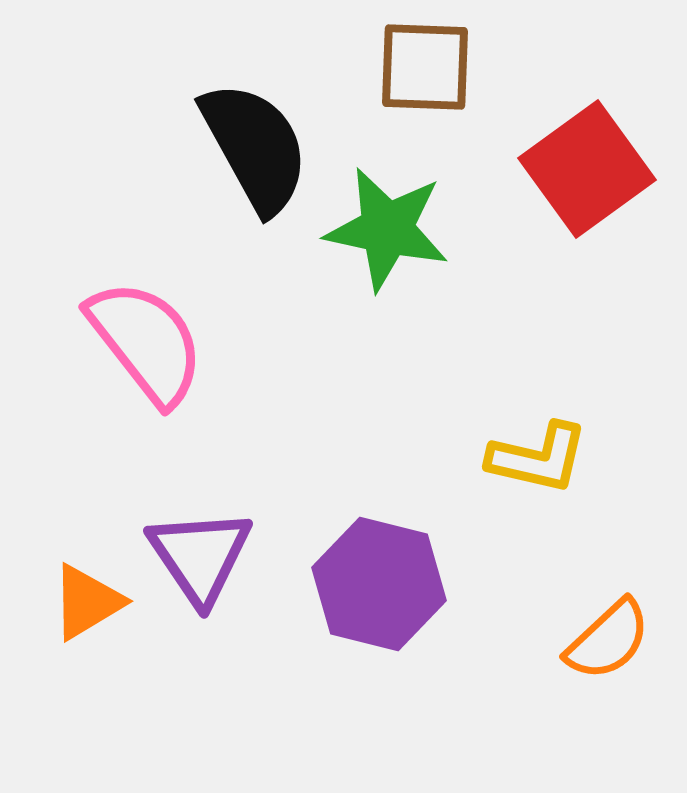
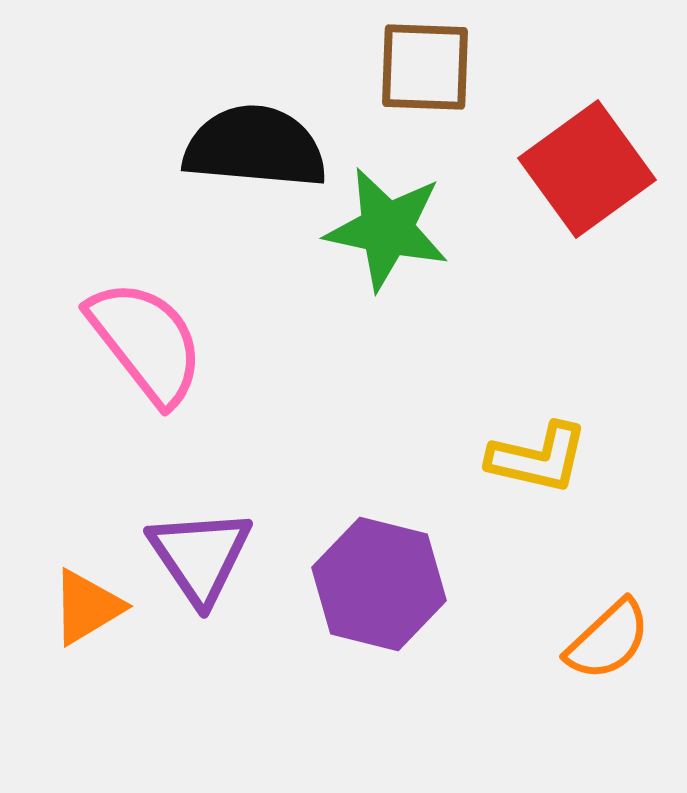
black semicircle: rotated 56 degrees counterclockwise
orange triangle: moved 5 px down
